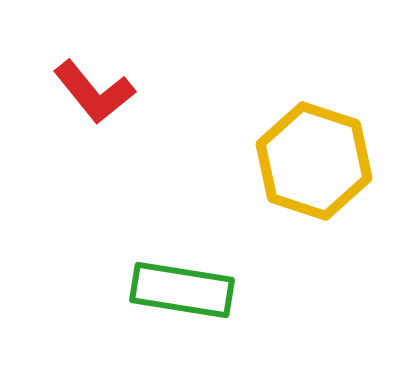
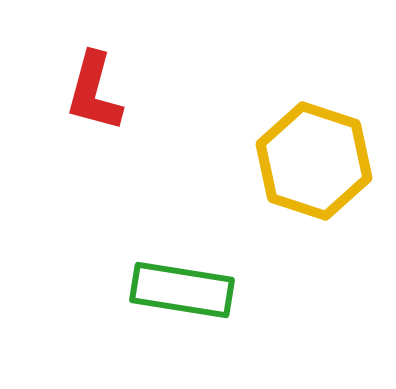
red L-shape: rotated 54 degrees clockwise
